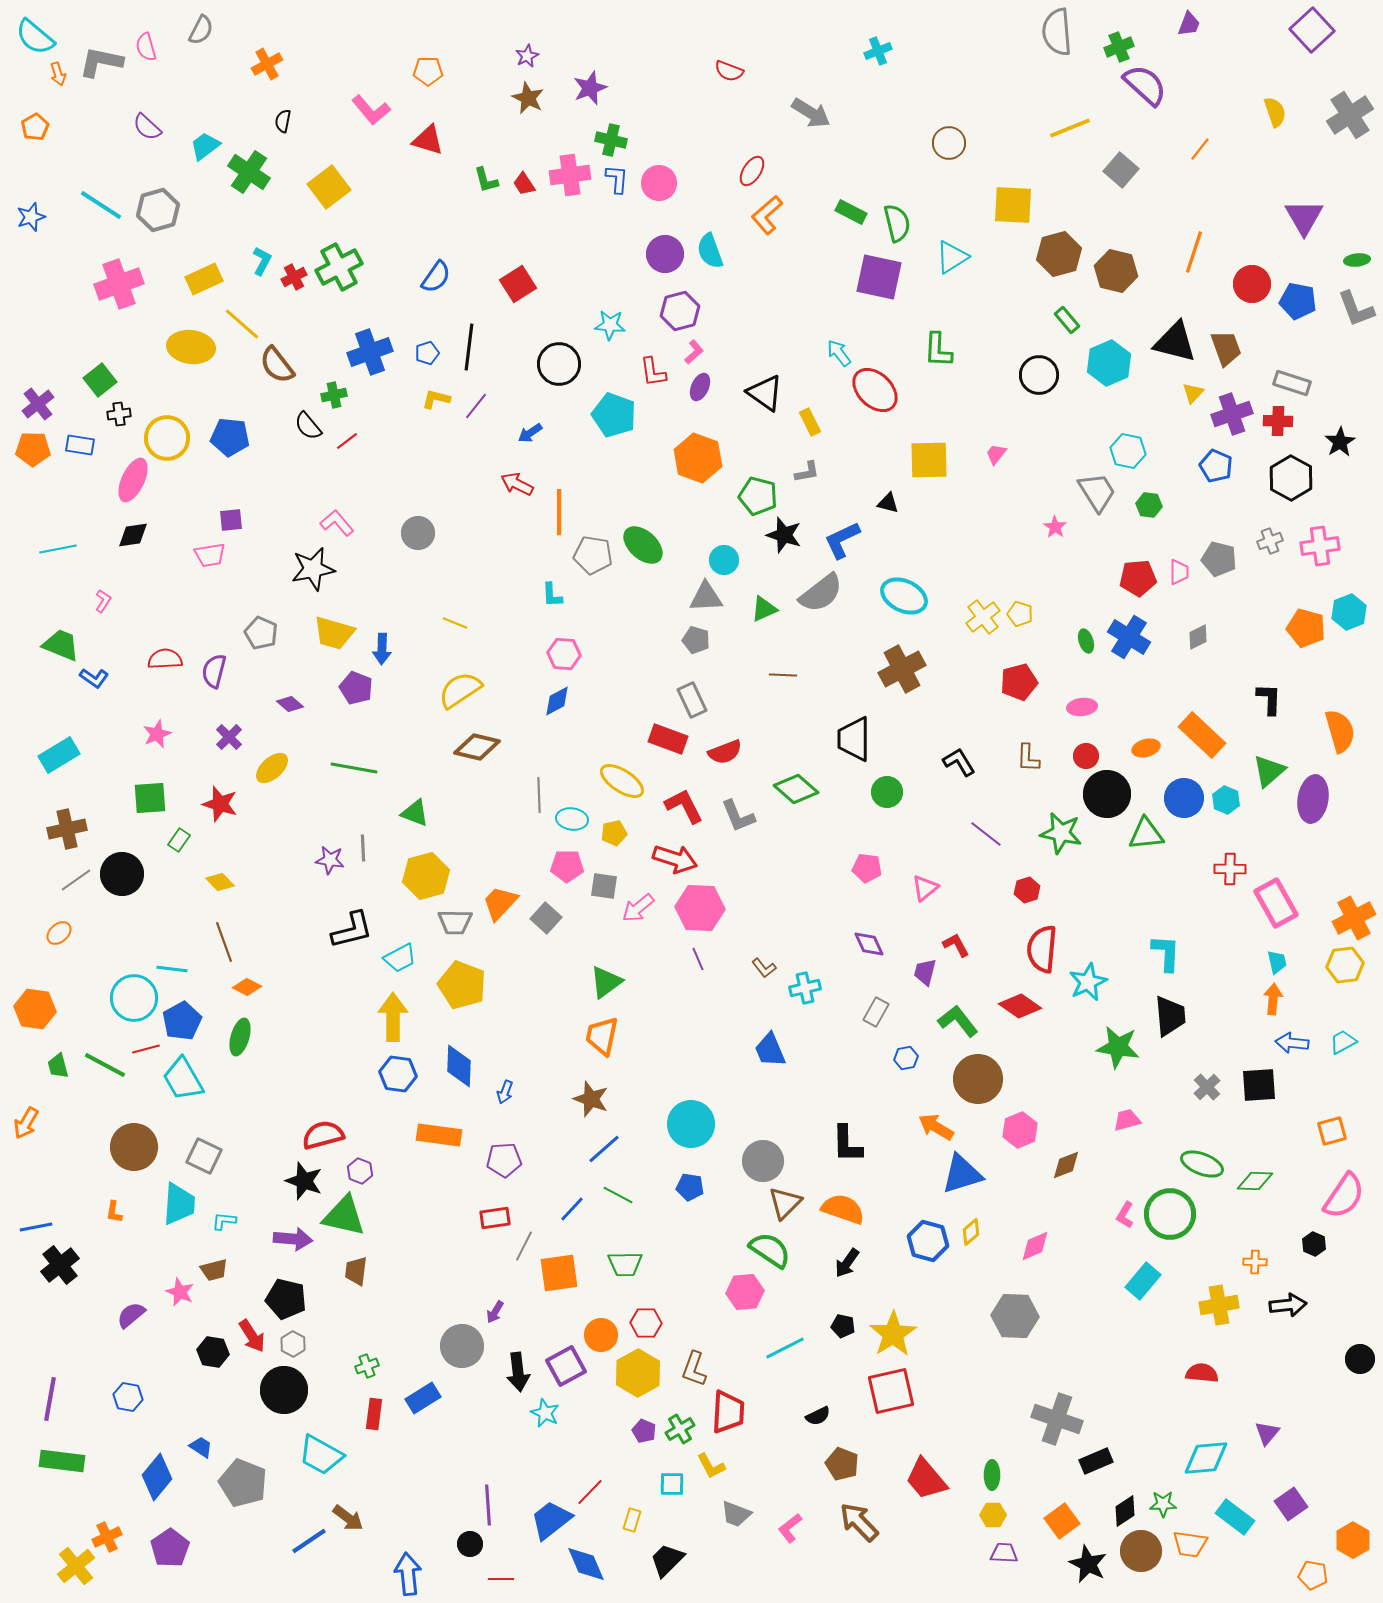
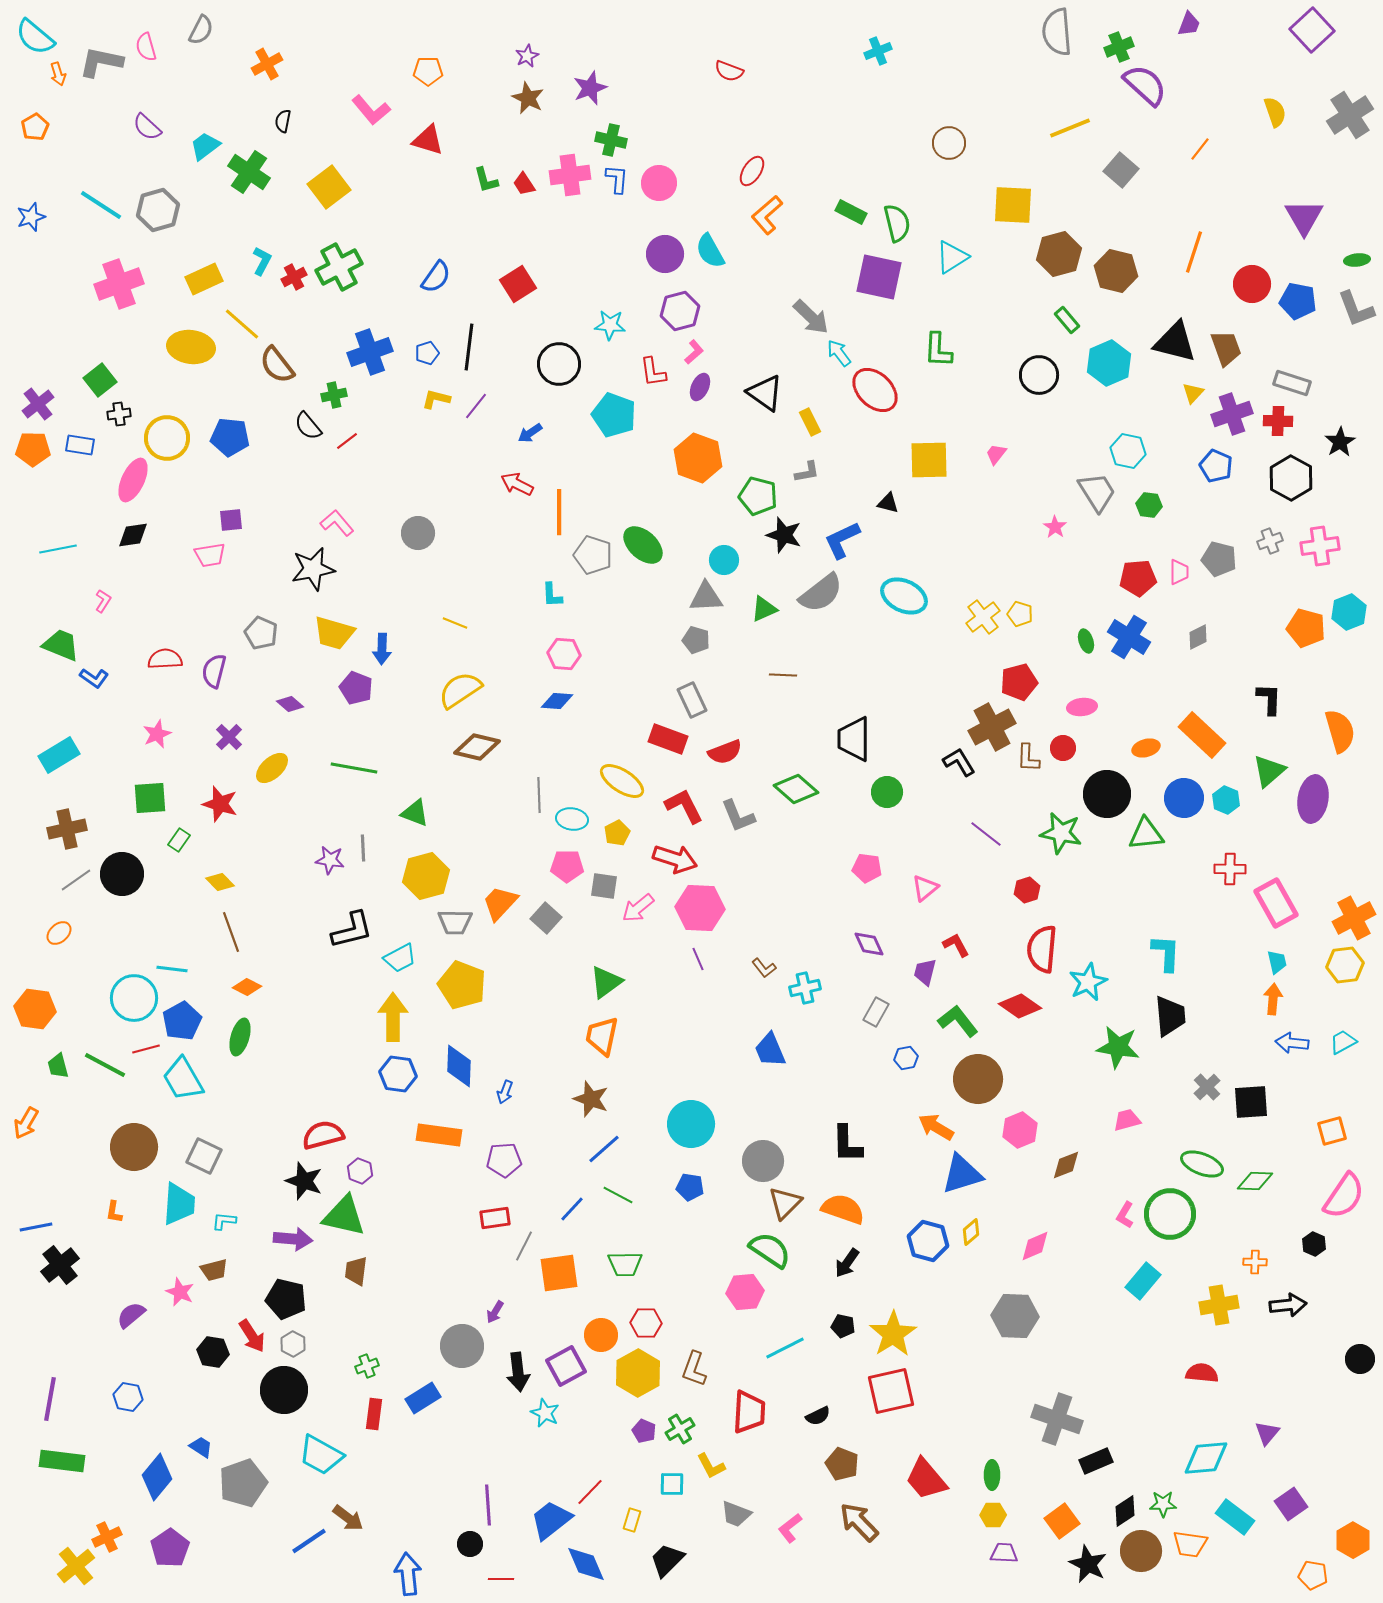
gray arrow at (811, 113): moved 204 px down; rotated 12 degrees clockwise
cyan semicircle at (710, 251): rotated 9 degrees counterclockwise
gray pentagon at (593, 555): rotated 9 degrees clockwise
brown cross at (902, 669): moved 90 px right, 58 px down
blue diamond at (557, 701): rotated 32 degrees clockwise
red circle at (1086, 756): moved 23 px left, 8 px up
yellow pentagon at (614, 833): moved 3 px right; rotated 15 degrees counterclockwise
brown line at (224, 942): moved 7 px right, 10 px up
black square at (1259, 1085): moved 8 px left, 17 px down
red trapezoid at (728, 1412): moved 21 px right
gray pentagon at (243, 1483): rotated 30 degrees clockwise
